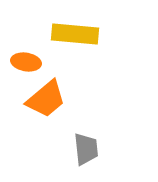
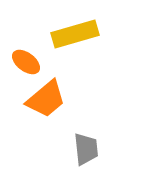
yellow rectangle: rotated 21 degrees counterclockwise
orange ellipse: rotated 28 degrees clockwise
